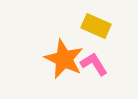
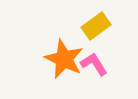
yellow rectangle: rotated 60 degrees counterclockwise
